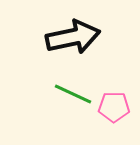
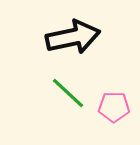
green line: moved 5 px left, 1 px up; rotated 18 degrees clockwise
